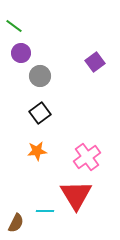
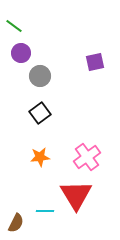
purple square: rotated 24 degrees clockwise
orange star: moved 3 px right, 6 px down
